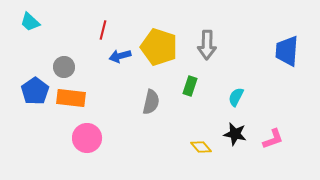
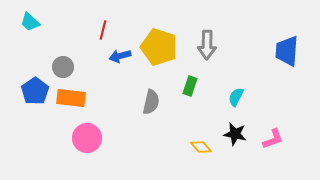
gray circle: moved 1 px left
